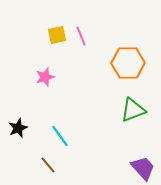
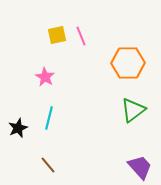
pink star: rotated 24 degrees counterclockwise
green triangle: rotated 16 degrees counterclockwise
cyan line: moved 11 px left, 18 px up; rotated 50 degrees clockwise
purple trapezoid: moved 3 px left, 1 px up
